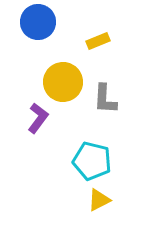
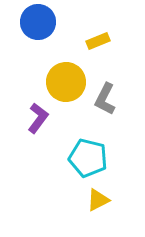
yellow circle: moved 3 px right
gray L-shape: rotated 24 degrees clockwise
cyan pentagon: moved 4 px left, 3 px up
yellow triangle: moved 1 px left
